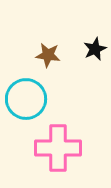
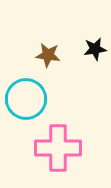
black star: rotated 15 degrees clockwise
